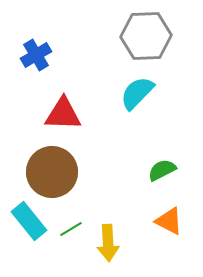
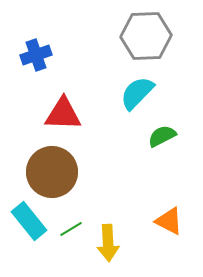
blue cross: rotated 12 degrees clockwise
green semicircle: moved 34 px up
